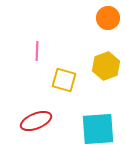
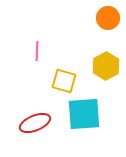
yellow hexagon: rotated 8 degrees counterclockwise
yellow square: moved 1 px down
red ellipse: moved 1 px left, 2 px down
cyan square: moved 14 px left, 15 px up
